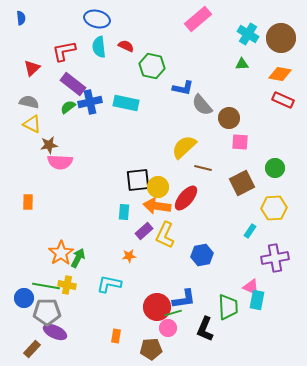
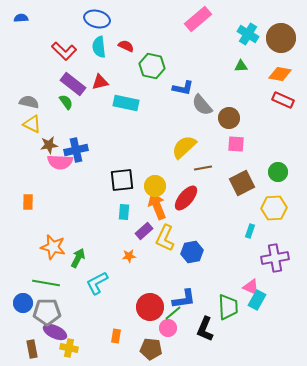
blue semicircle at (21, 18): rotated 88 degrees counterclockwise
red L-shape at (64, 51): rotated 125 degrees counterclockwise
green triangle at (242, 64): moved 1 px left, 2 px down
red triangle at (32, 68): moved 68 px right, 14 px down; rotated 30 degrees clockwise
blue cross at (90, 102): moved 14 px left, 48 px down
green semicircle at (68, 107): moved 2 px left, 5 px up; rotated 91 degrees clockwise
pink square at (240, 142): moved 4 px left, 2 px down
brown line at (203, 168): rotated 24 degrees counterclockwise
green circle at (275, 168): moved 3 px right, 4 px down
black square at (138, 180): moved 16 px left
yellow circle at (158, 187): moved 3 px left, 1 px up
orange arrow at (157, 206): rotated 60 degrees clockwise
cyan rectangle at (250, 231): rotated 16 degrees counterclockwise
yellow L-shape at (165, 235): moved 3 px down
orange star at (61, 253): moved 8 px left, 6 px up; rotated 25 degrees counterclockwise
blue hexagon at (202, 255): moved 10 px left, 3 px up
cyan L-shape at (109, 284): moved 12 px left, 1 px up; rotated 40 degrees counterclockwise
yellow cross at (67, 285): moved 2 px right, 63 px down
green line at (46, 286): moved 3 px up
blue circle at (24, 298): moved 1 px left, 5 px down
cyan rectangle at (257, 300): rotated 18 degrees clockwise
red circle at (157, 307): moved 7 px left
green line at (173, 313): rotated 24 degrees counterclockwise
brown rectangle at (32, 349): rotated 54 degrees counterclockwise
brown pentagon at (151, 349): rotated 10 degrees clockwise
